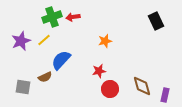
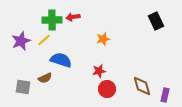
green cross: moved 3 px down; rotated 18 degrees clockwise
orange star: moved 2 px left, 2 px up
blue semicircle: rotated 65 degrees clockwise
brown semicircle: moved 1 px down
red circle: moved 3 px left
